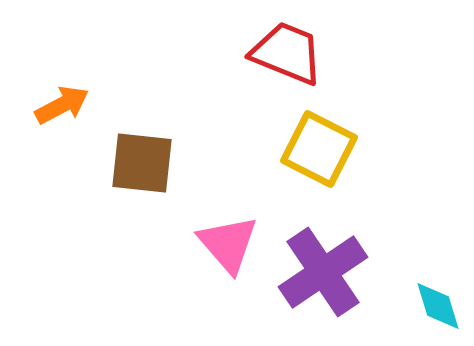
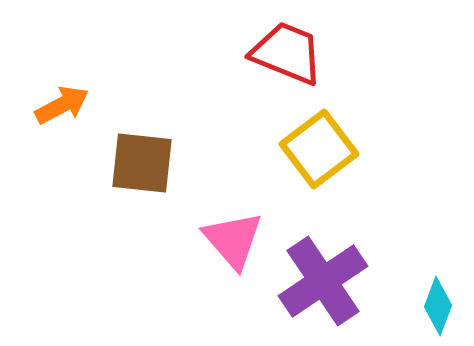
yellow square: rotated 26 degrees clockwise
pink triangle: moved 5 px right, 4 px up
purple cross: moved 9 px down
cyan diamond: rotated 38 degrees clockwise
